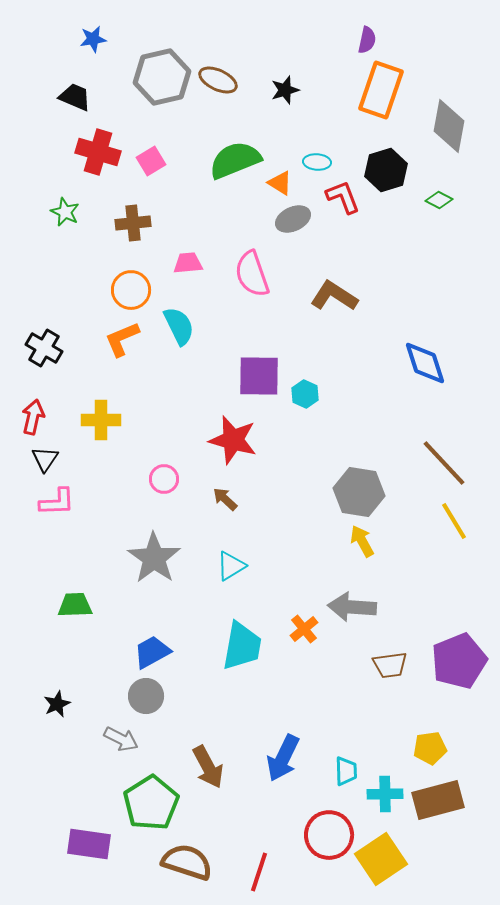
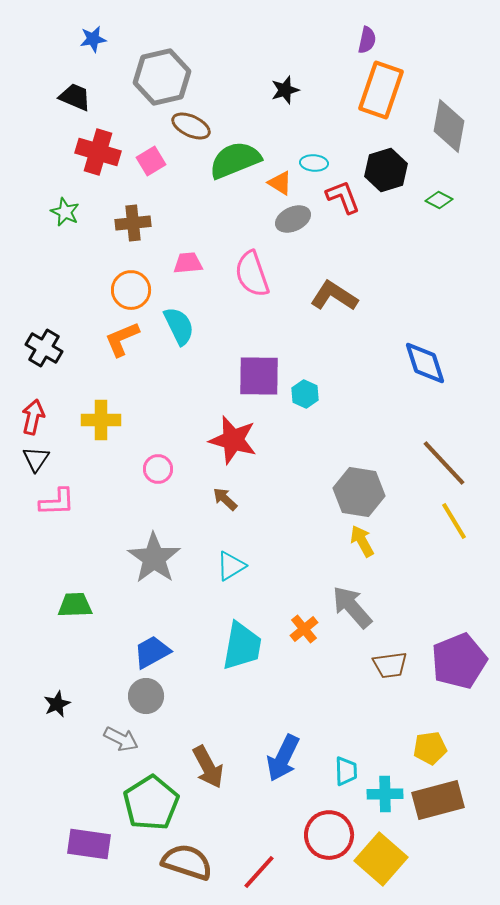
brown ellipse at (218, 80): moved 27 px left, 46 px down
cyan ellipse at (317, 162): moved 3 px left, 1 px down
black triangle at (45, 459): moved 9 px left
pink circle at (164, 479): moved 6 px left, 10 px up
gray arrow at (352, 607): rotated 45 degrees clockwise
yellow square at (381, 859): rotated 15 degrees counterclockwise
red line at (259, 872): rotated 24 degrees clockwise
